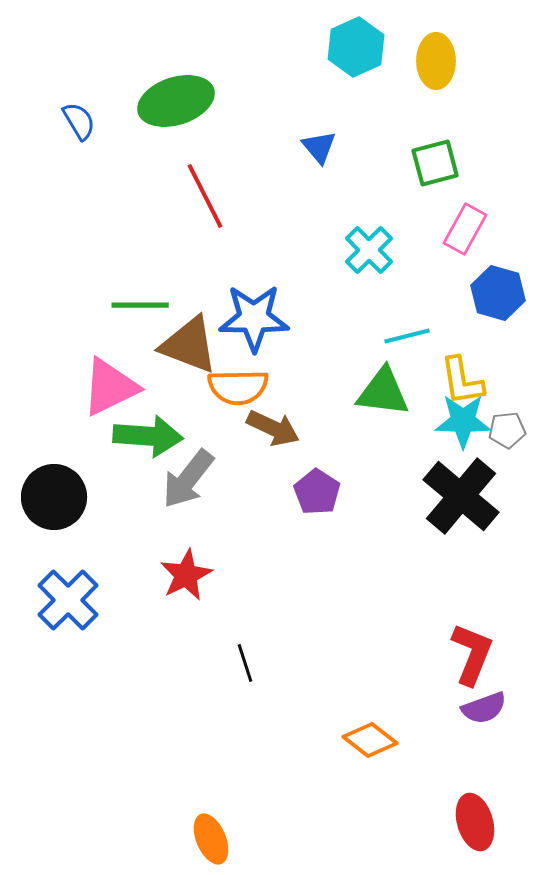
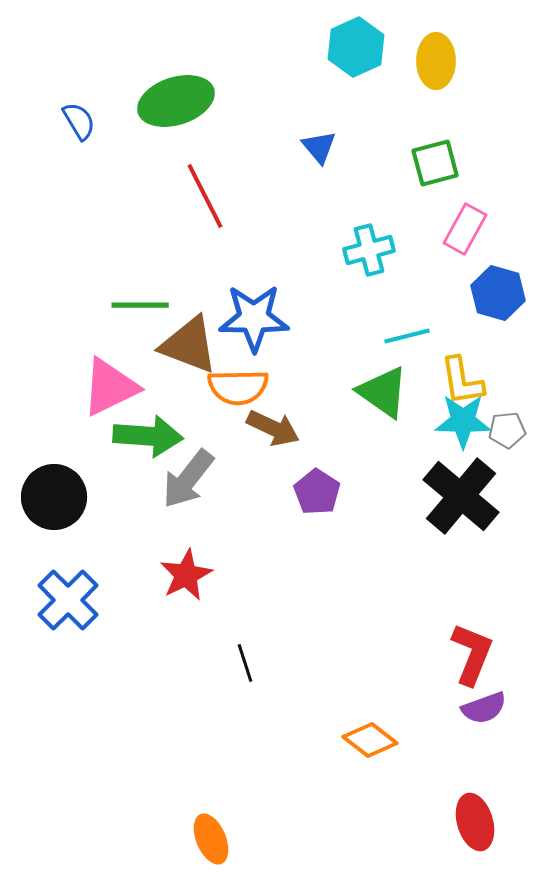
cyan cross: rotated 30 degrees clockwise
green triangle: rotated 28 degrees clockwise
